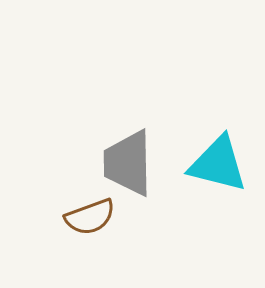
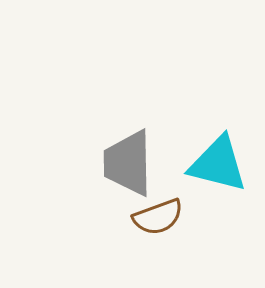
brown semicircle: moved 68 px right
